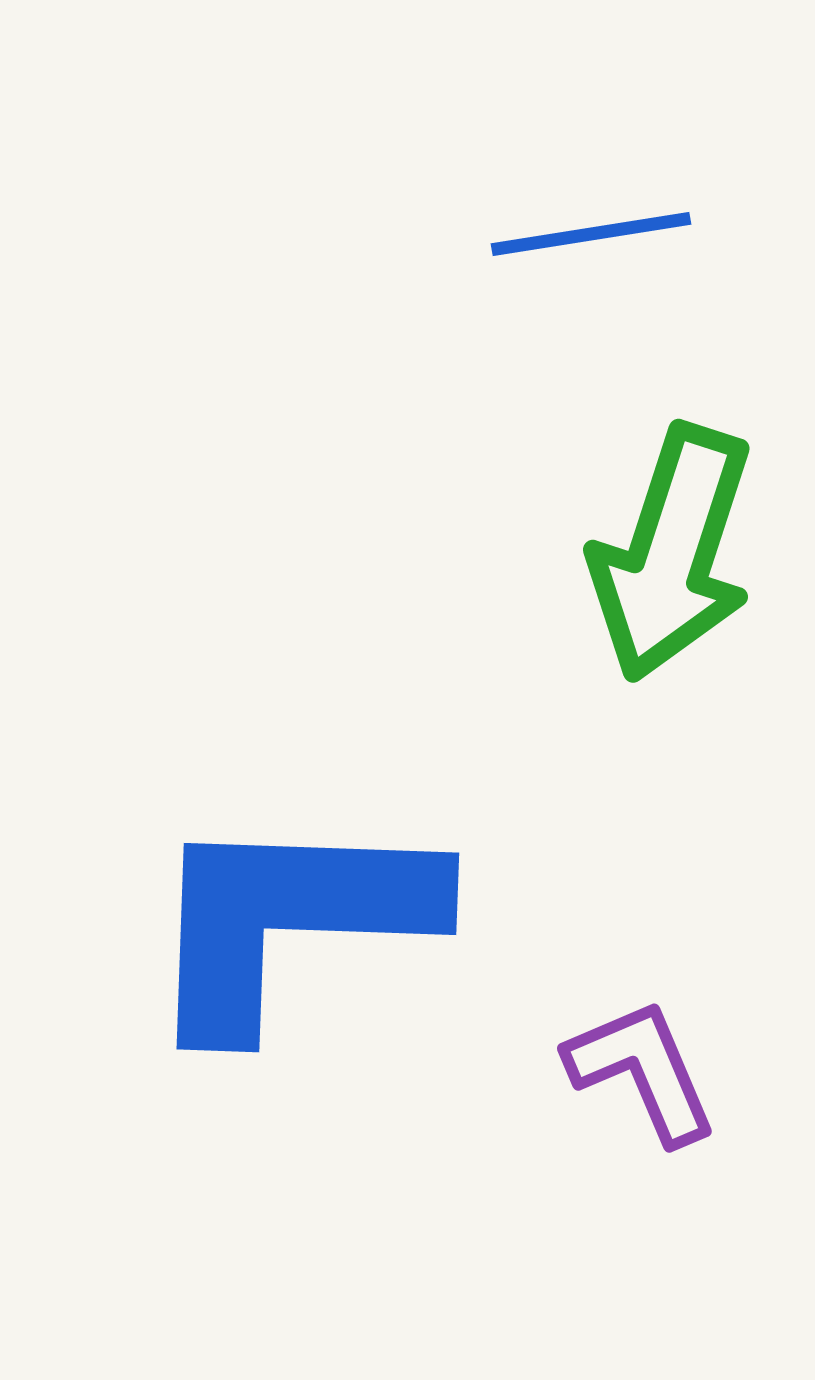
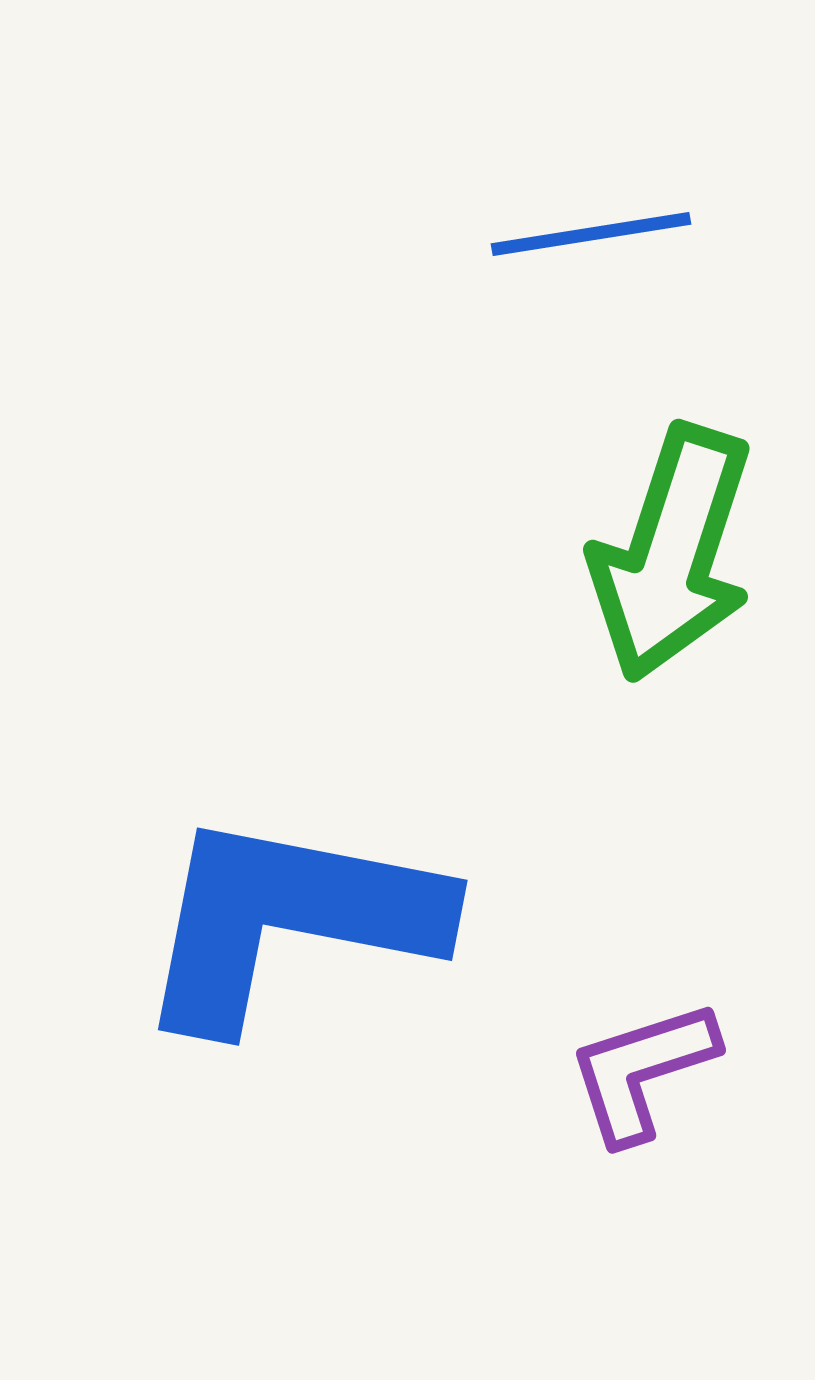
blue L-shape: rotated 9 degrees clockwise
purple L-shape: rotated 85 degrees counterclockwise
